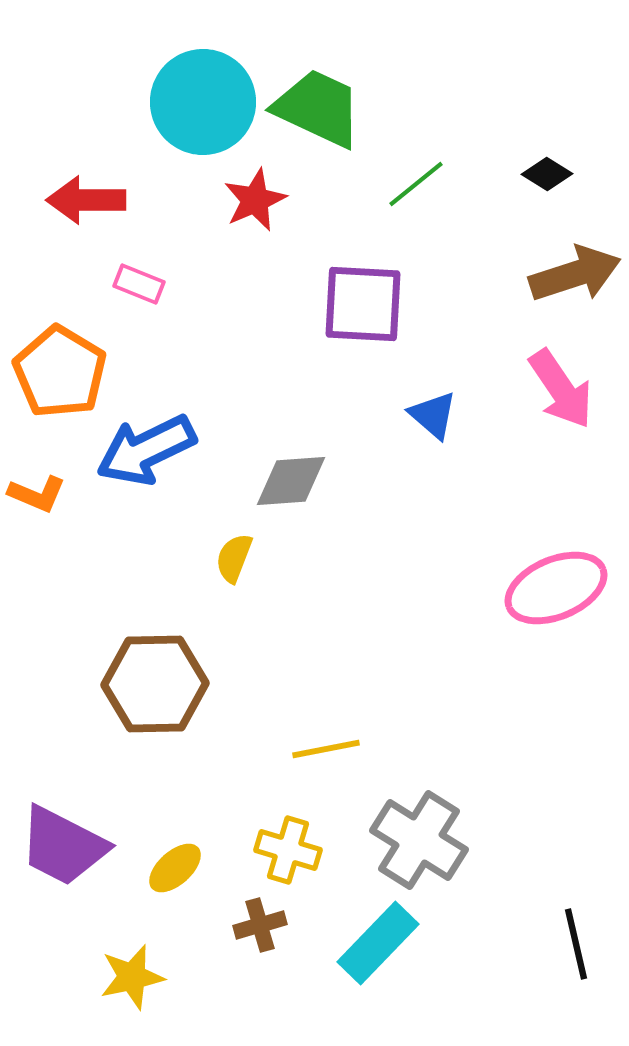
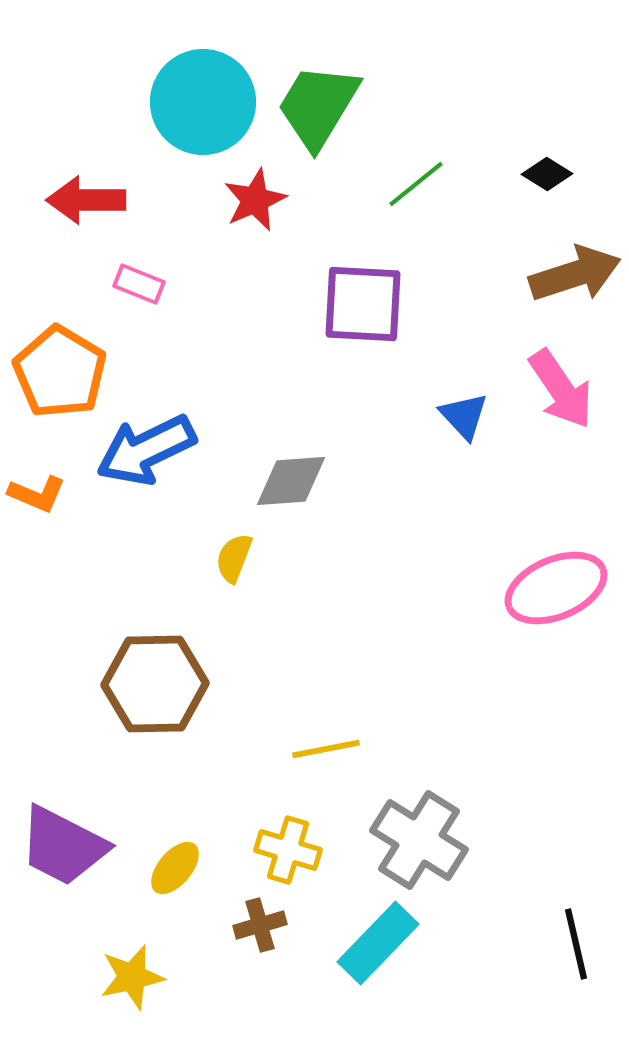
green trapezoid: moved 2 px up; rotated 84 degrees counterclockwise
blue triangle: moved 31 px right, 1 px down; rotated 6 degrees clockwise
yellow ellipse: rotated 8 degrees counterclockwise
